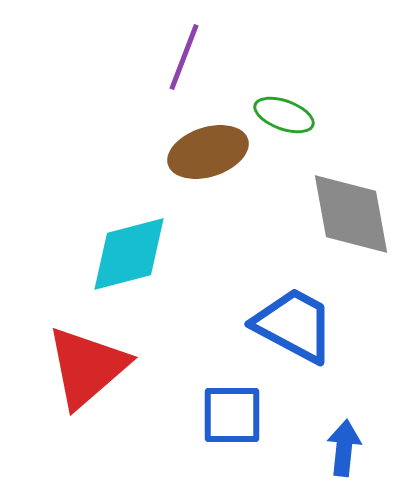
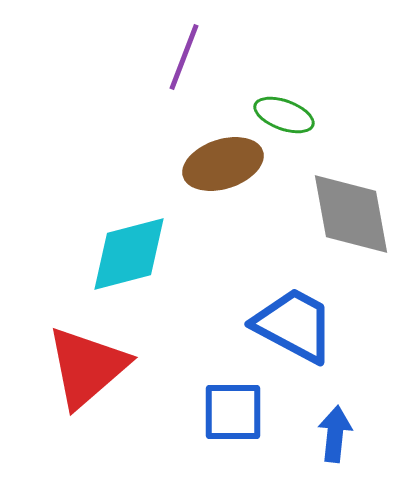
brown ellipse: moved 15 px right, 12 px down
blue square: moved 1 px right, 3 px up
blue arrow: moved 9 px left, 14 px up
